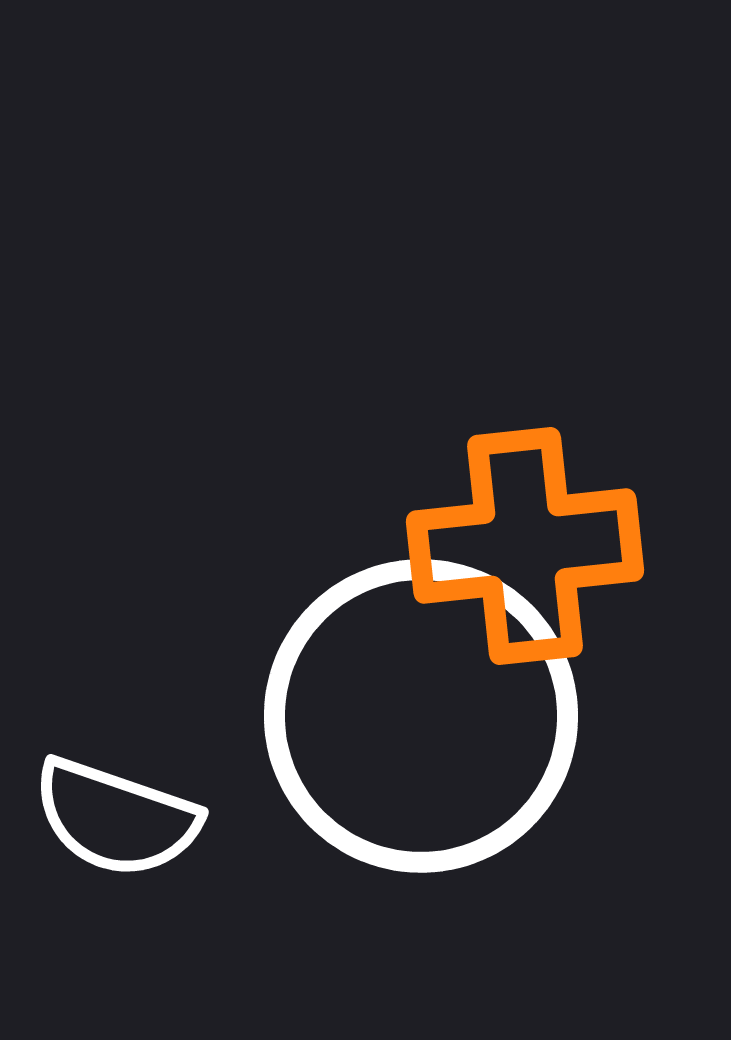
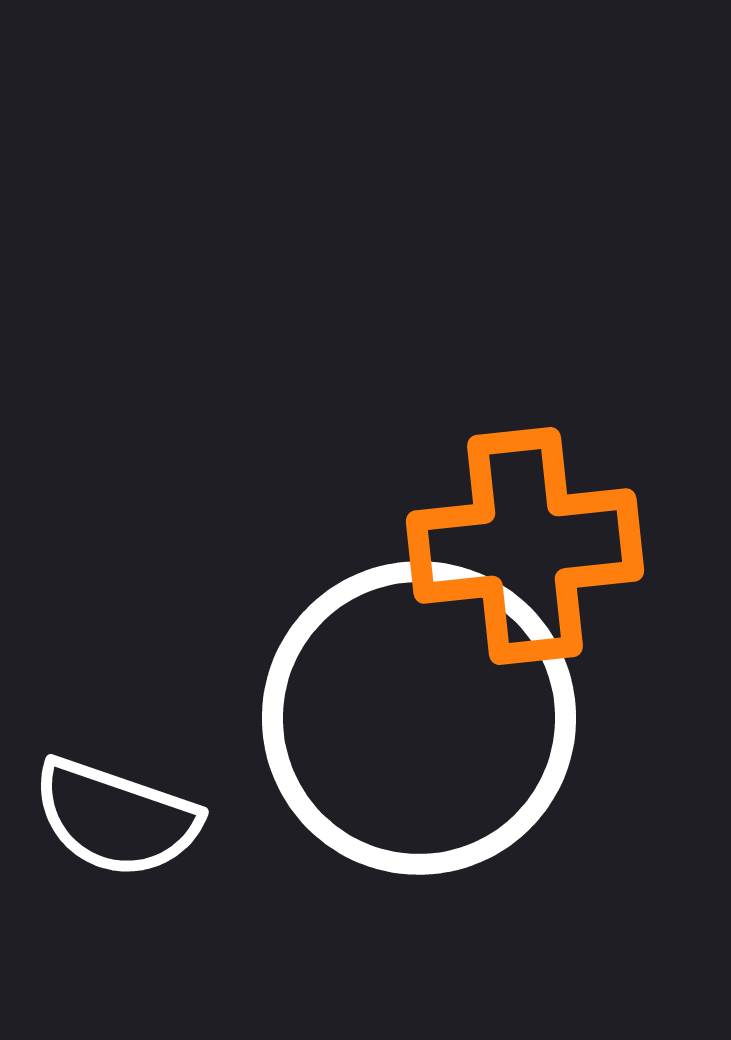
white circle: moved 2 px left, 2 px down
